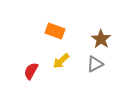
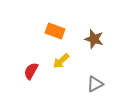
brown star: moved 7 px left; rotated 18 degrees counterclockwise
gray triangle: moved 20 px down
